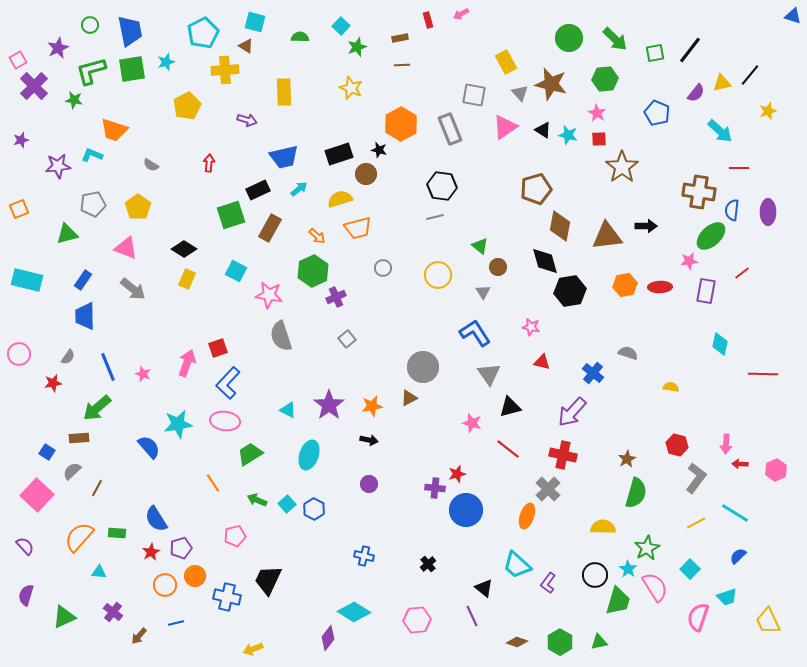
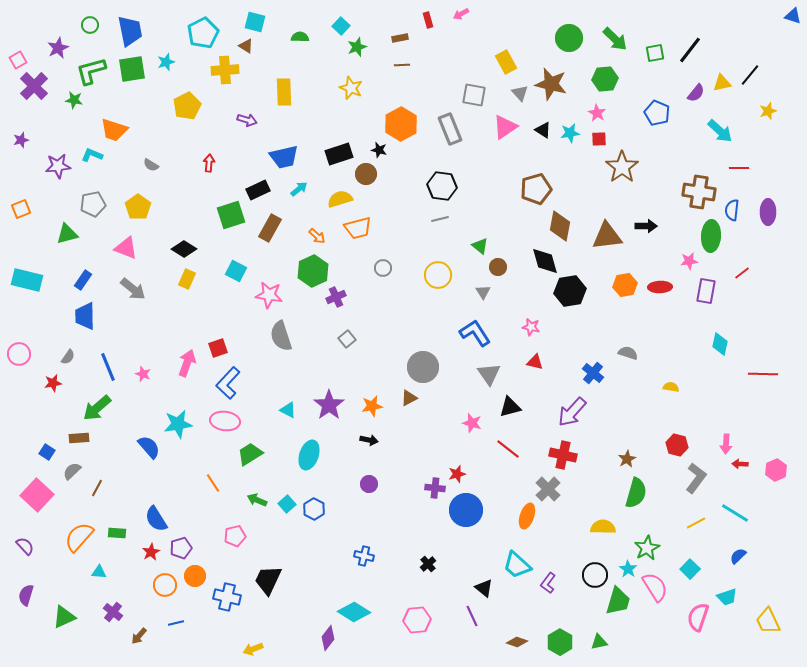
cyan star at (568, 135): moved 2 px right, 2 px up; rotated 24 degrees counterclockwise
orange square at (19, 209): moved 2 px right
gray line at (435, 217): moved 5 px right, 2 px down
green ellipse at (711, 236): rotated 44 degrees counterclockwise
red triangle at (542, 362): moved 7 px left
